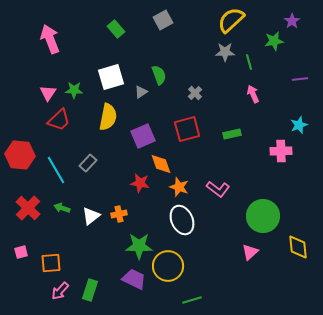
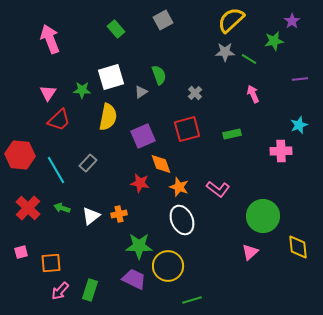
green line at (249, 62): moved 3 px up; rotated 42 degrees counterclockwise
green star at (74, 90): moved 8 px right
